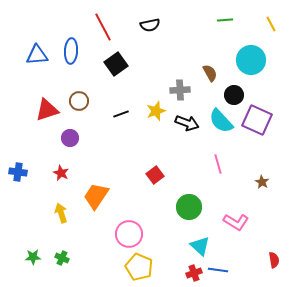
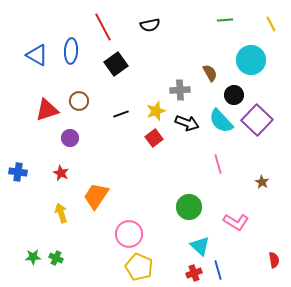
blue triangle: rotated 35 degrees clockwise
purple square: rotated 20 degrees clockwise
red square: moved 1 px left, 37 px up
green cross: moved 6 px left
blue line: rotated 66 degrees clockwise
